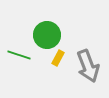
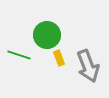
yellow rectangle: moved 1 px right; rotated 49 degrees counterclockwise
